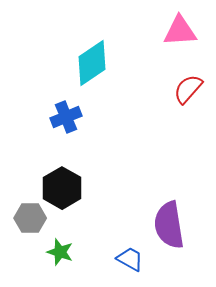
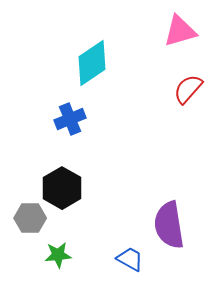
pink triangle: rotated 12 degrees counterclockwise
blue cross: moved 4 px right, 2 px down
green star: moved 2 px left, 3 px down; rotated 24 degrees counterclockwise
